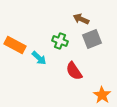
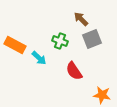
brown arrow: rotated 21 degrees clockwise
orange star: rotated 24 degrees counterclockwise
